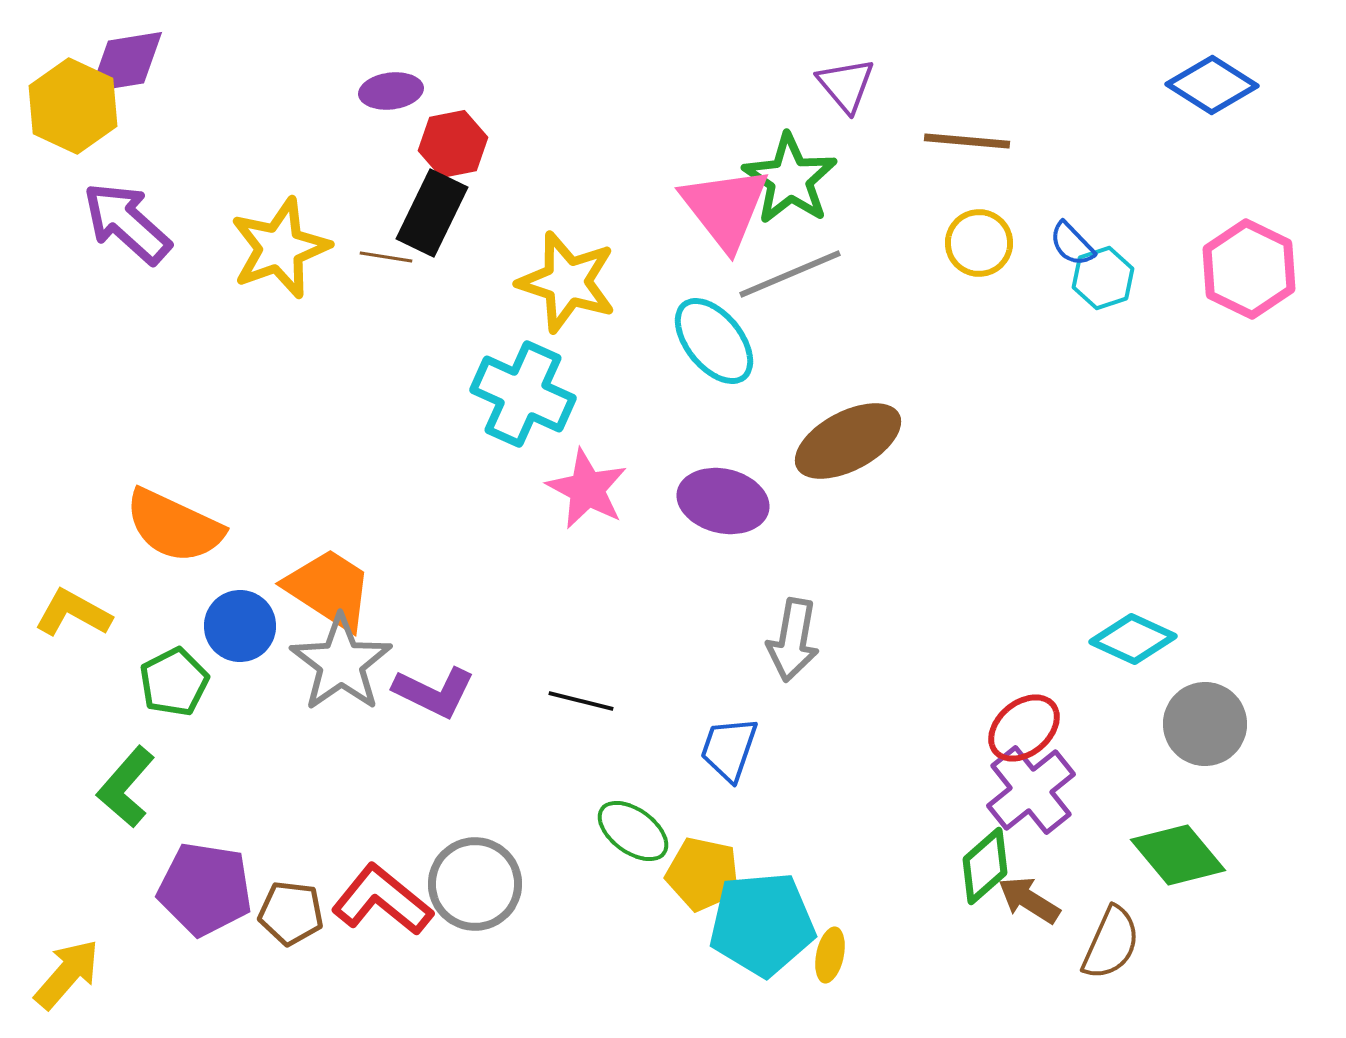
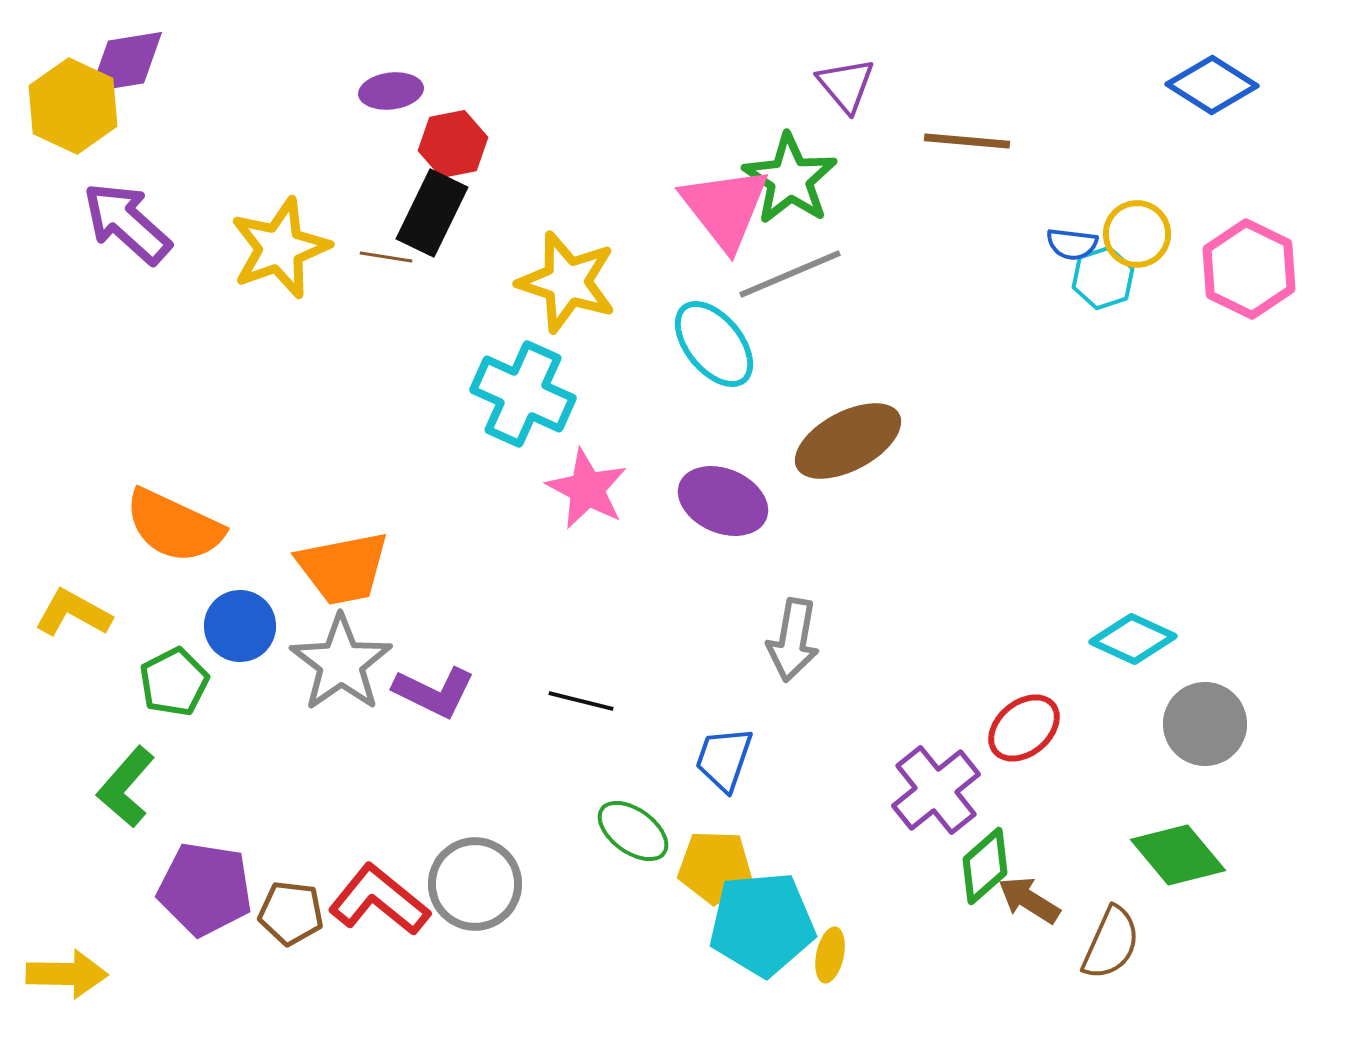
yellow circle at (979, 243): moved 158 px right, 9 px up
blue semicircle at (1072, 244): rotated 39 degrees counterclockwise
cyan ellipse at (714, 341): moved 3 px down
purple ellipse at (723, 501): rotated 10 degrees clockwise
orange trapezoid at (329, 589): moved 14 px right, 21 px up; rotated 136 degrees clockwise
blue trapezoid at (729, 749): moved 5 px left, 10 px down
purple cross at (1031, 790): moved 95 px left
yellow pentagon at (703, 874): moved 12 px right, 7 px up; rotated 10 degrees counterclockwise
red L-shape at (382, 900): moved 3 px left
yellow arrow at (67, 974): rotated 50 degrees clockwise
